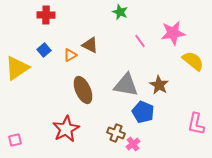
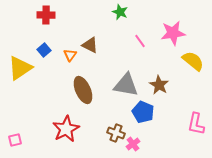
orange triangle: rotated 24 degrees counterclockwise
yellow triangle: moved 3 px right
